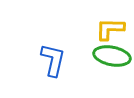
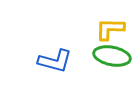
blue L-shape: moved 2 px right, 1 px down; rotated 92 degrees clockwise
